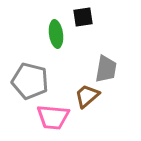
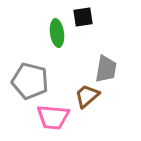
green ellipse: moved 1 px right, 1 px up
